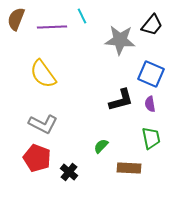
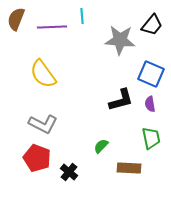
cyan line: rotated 21 degrees clockwise
